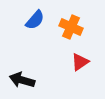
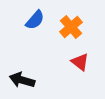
orange cross: rotated 25 degrees clockwise
red triangle: rotated 48 degrees counterclockwise
